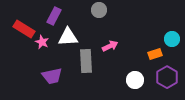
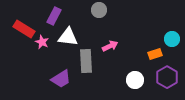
white triangle: rotated 10 degrees clockwise
purple trapezoid: moved 9 px right, 3 px down; rotated 20 degrees counterclockwise
